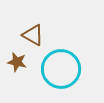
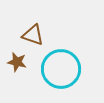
brown triangle: rotated 10 degrees counterclockwise
